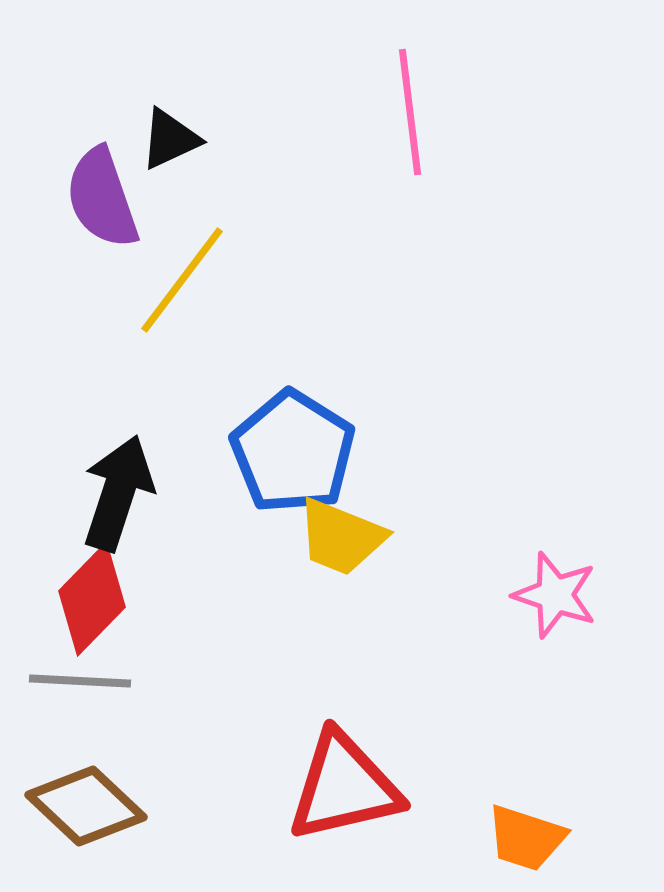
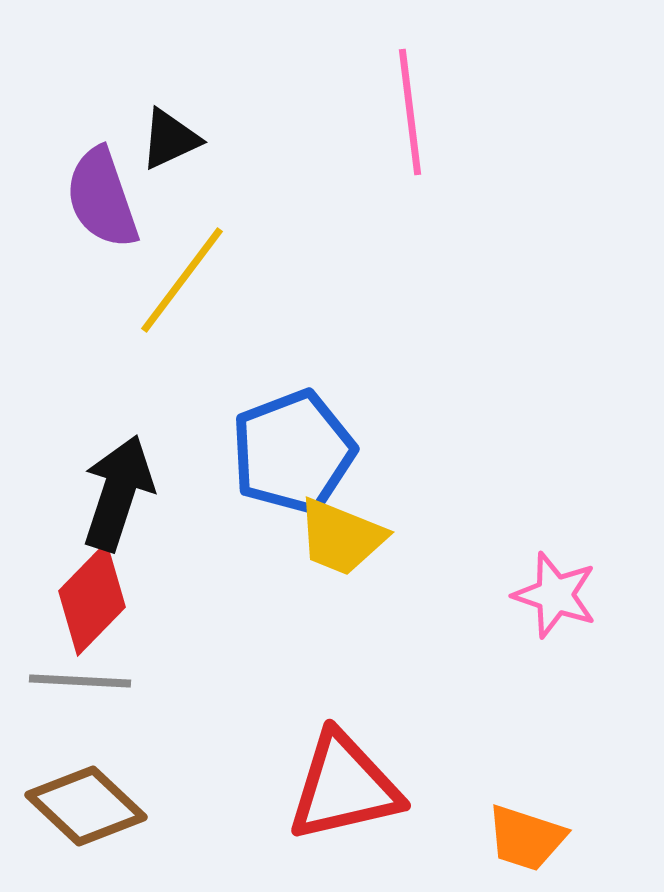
blue pentagon: rotated 19 degrees clockwise
